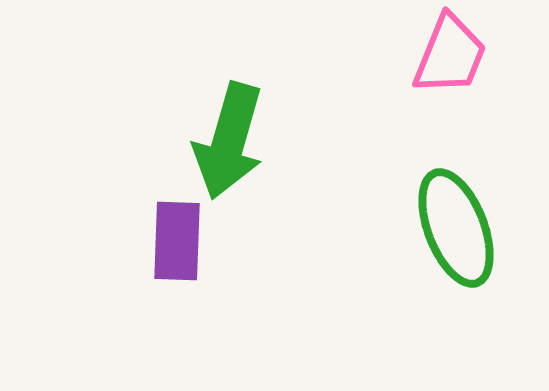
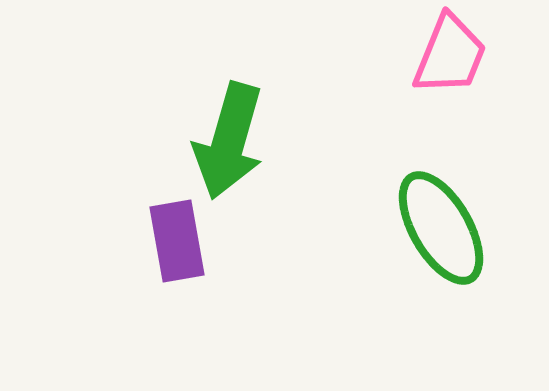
green ellipse: moved 15 px left; rotated 9 degrees counterclockwise
purple rectangle: rotated 12 degrees counterclockwise
